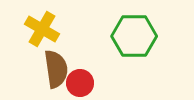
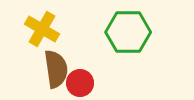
green hexagon: moved 6 px left, 4 px up
